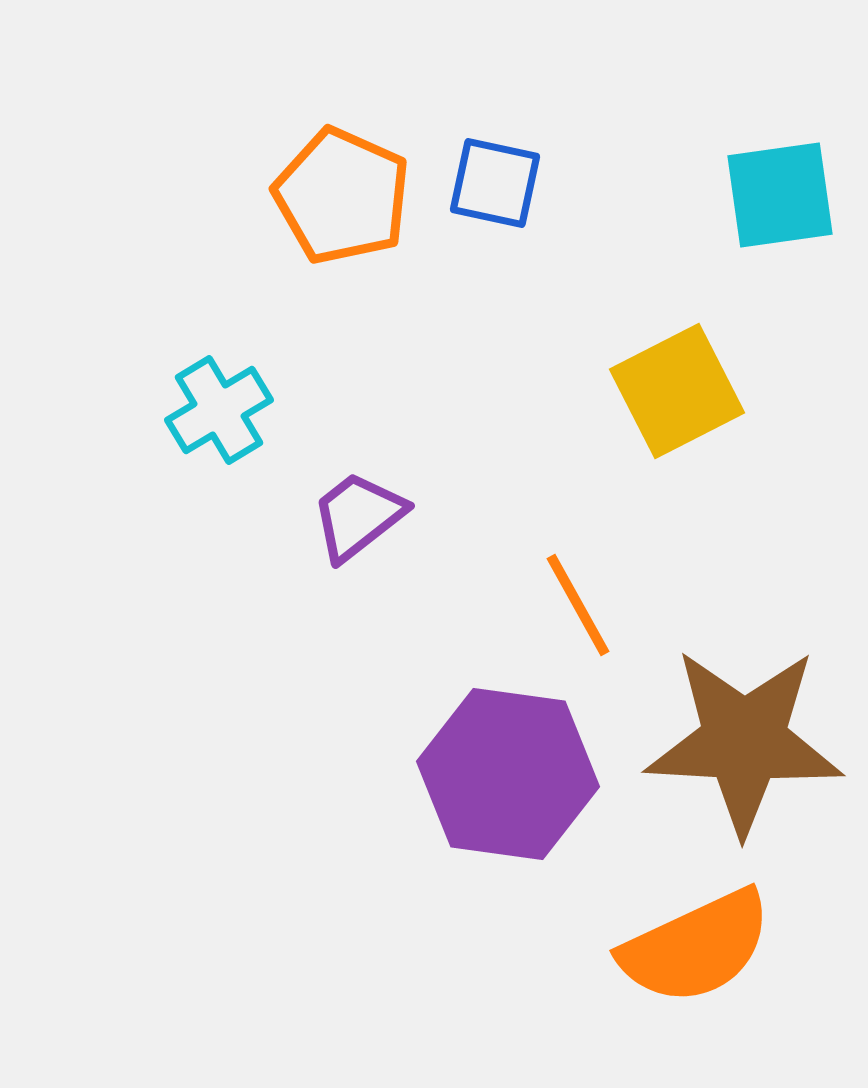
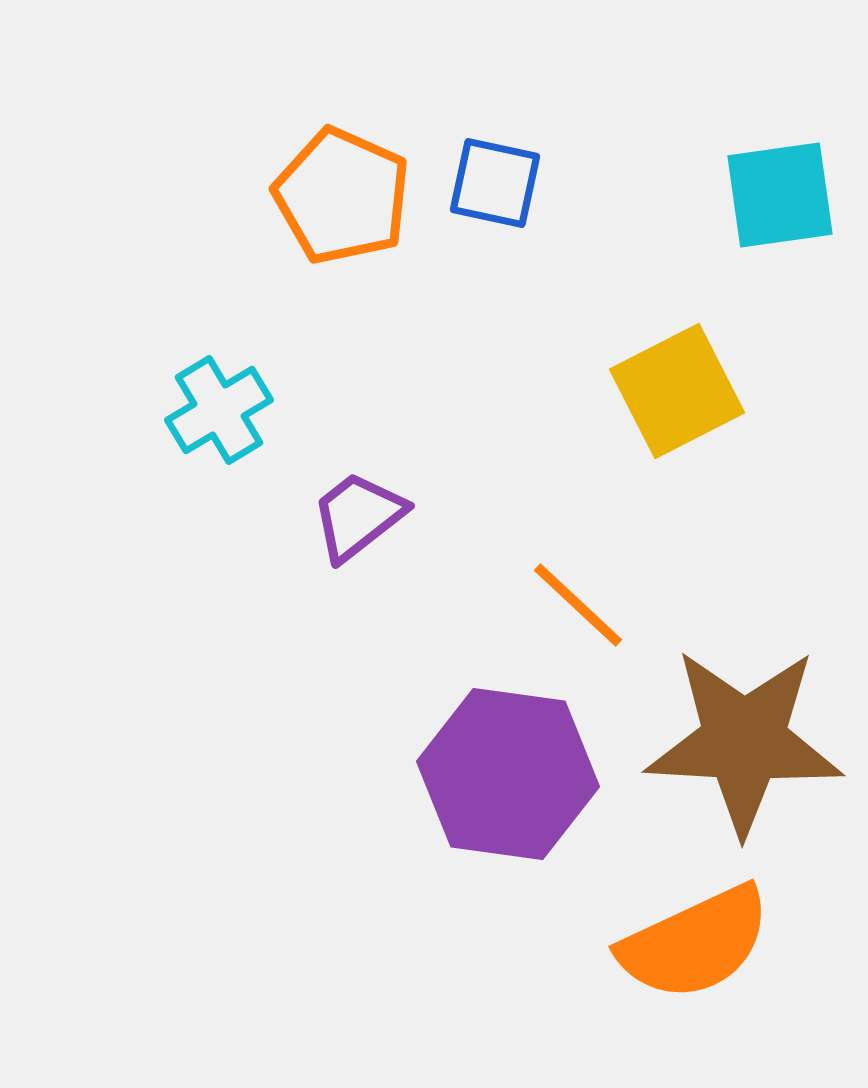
orange line: rotated 18 degrees counterclockwise
orange semicircle: moved 1 px left, 4 px up
